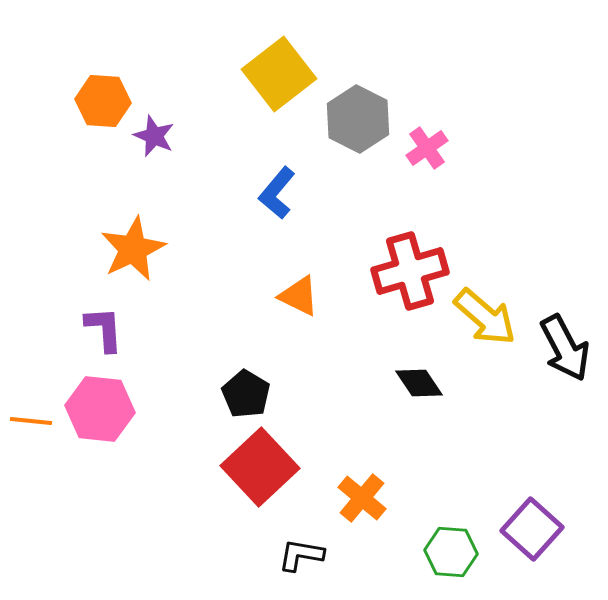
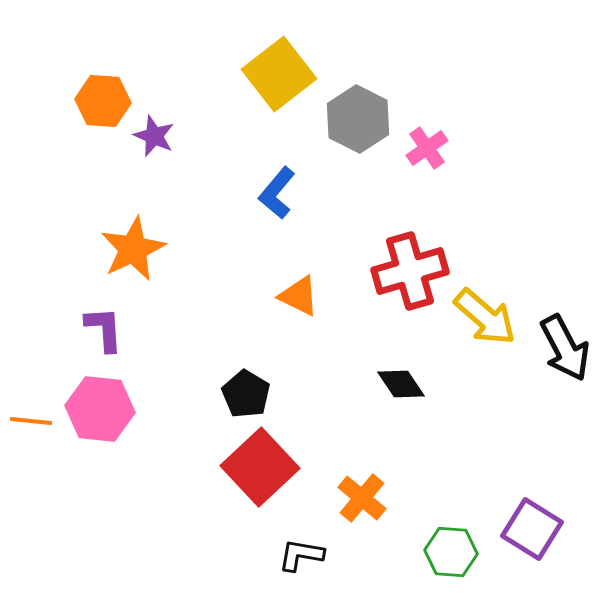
black diamond: moved 18 px left, 1 px down
purple square: rotated 10 degrees counterclockwise
